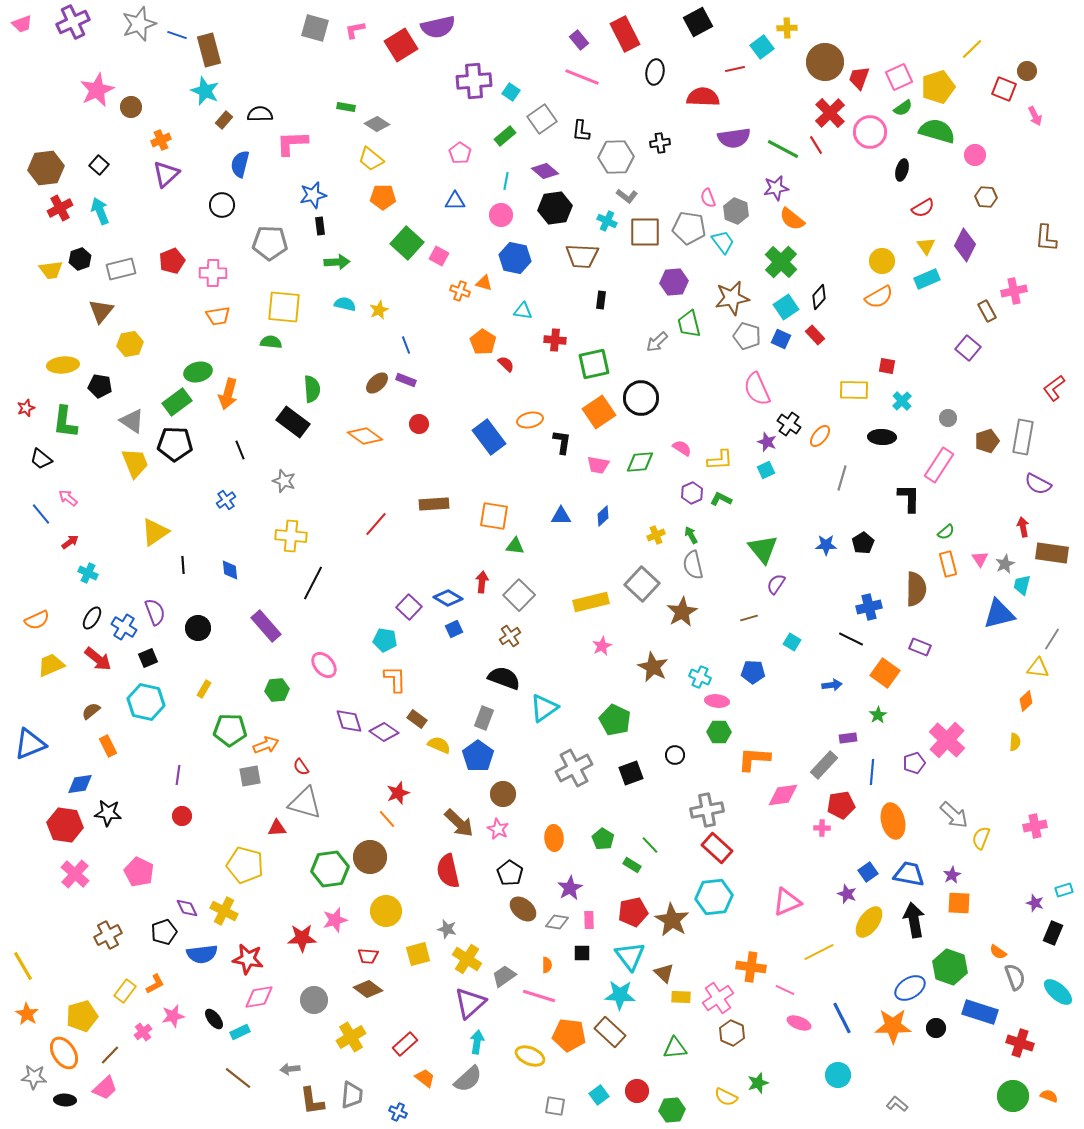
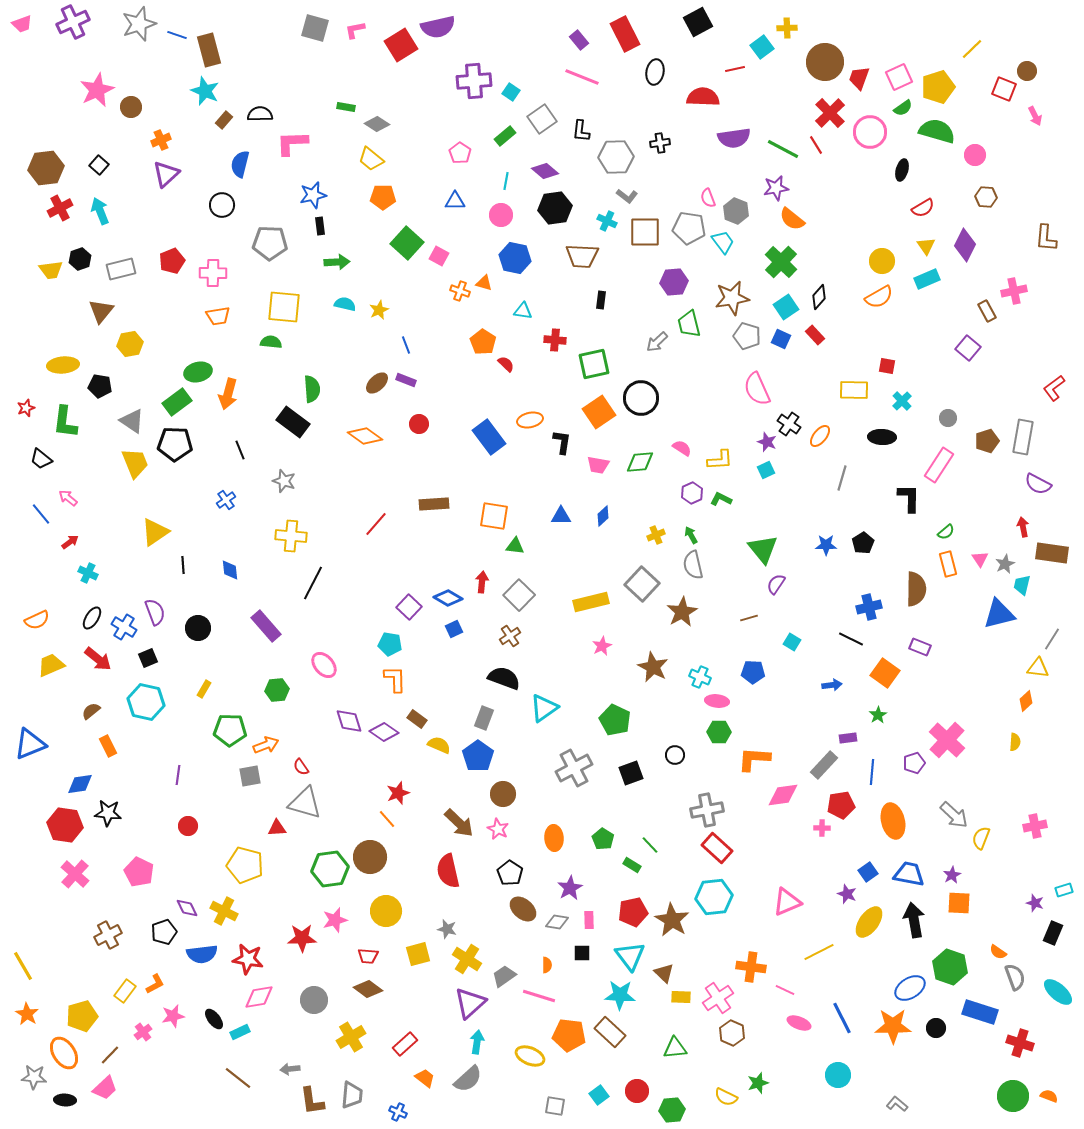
cyan pentagon at (385, 640): moved 5 px right, 4 px down
red circle at (182, 816): moved 6 px right, 10 px down
